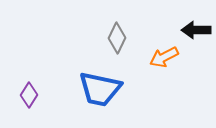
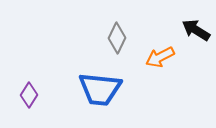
black arrow: rotated 32 degrees clockwise
orange arrow: moved 4 px left
blue trapezoid: rotated 6 degrees counterclockwise
